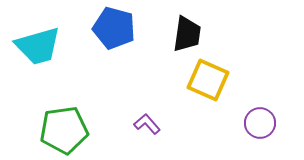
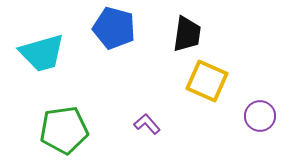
cyan trapezoid: moved 4 px right, 7 px down
yellow square: moved 1 px left, 1 px down
purple circle: moved 7 px up
